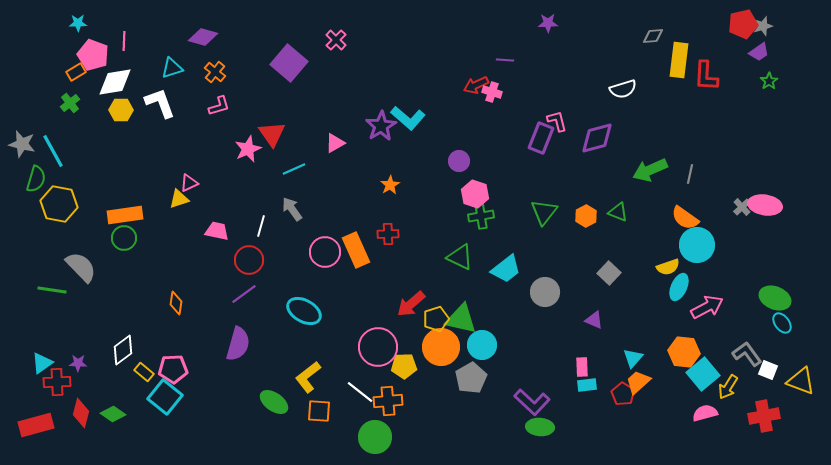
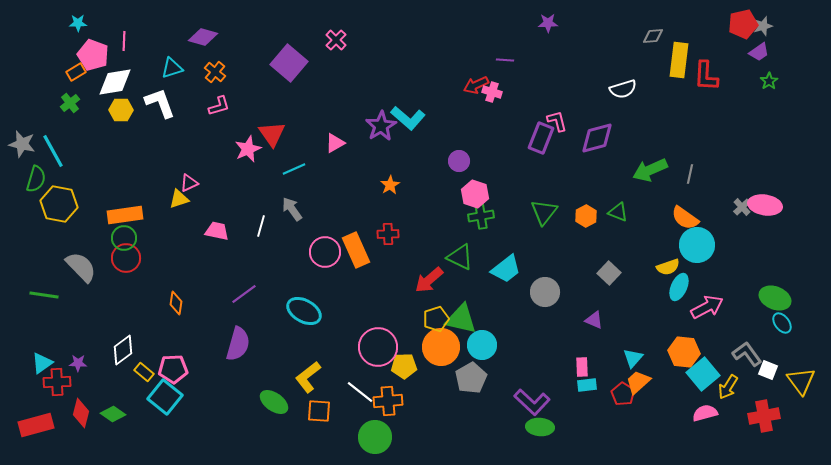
red circle at (249, 260): moved 123 px left, 2 px up
green line at (52, 290): moved 8 px left, 5 px down
red arrow at (411, 304): moved 18 px right, 24 px up
yellow triangle at (801, 381): rotated 32 degrees clockwise
